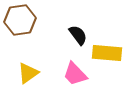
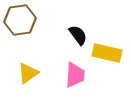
yellow rectangle: rotated 8 degrees clockwise
pink trapezoid: moved 1 px down; rotated 132 degrees counterclockwise
